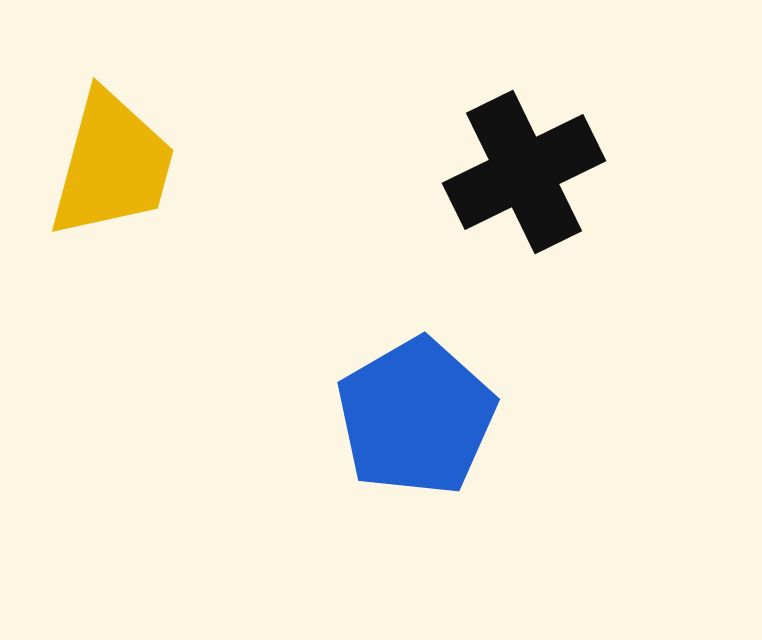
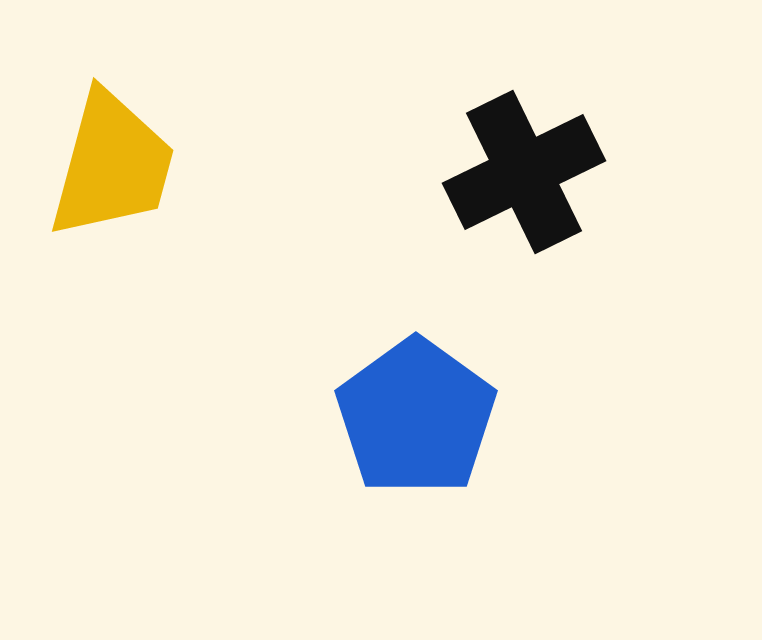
blue pentagon: rotated 6 degrees counterclockwise
